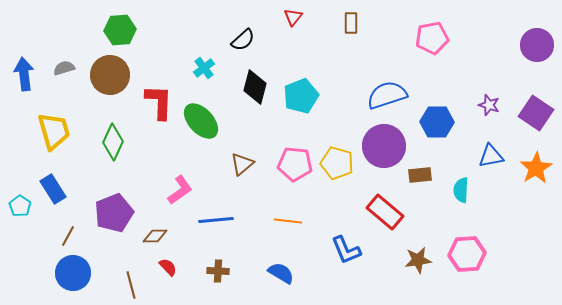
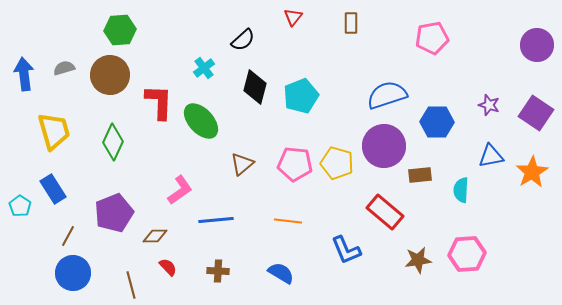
orange star at (536, 168): moved 4 px left, 4 px down
